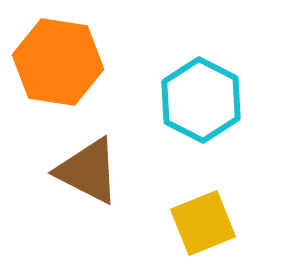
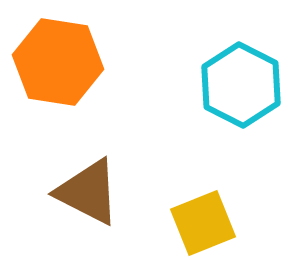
cyan hexagon: moved 40 px right, 15 px up
brown triangle: moved 21 px down
